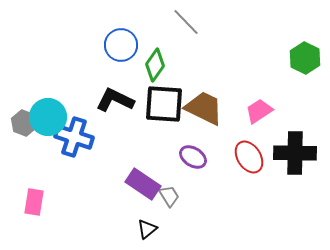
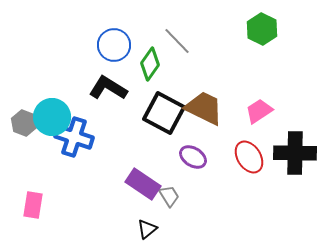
gray line: moved 9 px left, 19 px down
blue circle: moved 7 px left
green hexagon: moved 43 px left, 29 px up
green diamond: moved 5 px left, 1 px up
black L-shape: moved 7 px left, 12 px up; rotated 6 degrees clockwise
black square: moved 9 px down; rotated 24 degrees clockwise
cyan circle: moved 4 px right
pink rectangle: moved 1 px left, 3 px down
